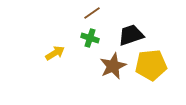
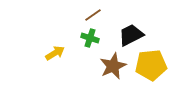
brown line: moved 1 px right, 2 px down
black trapezoid: rotated 8 degrees counterclockwise
